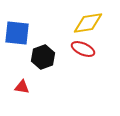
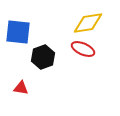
blue square: moved 1 px right, 1 px up
red triangle: moved 1 px left, 1 px down
